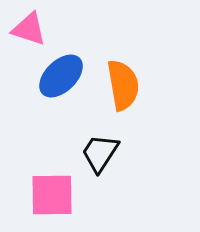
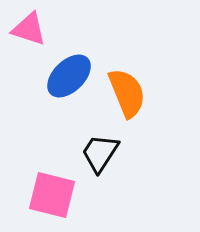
blue ellipse: moved 8 px right
orange semicircle: moved 4 px right, 8 px down; rotated 12 degrees counterclockwise
pink square: rotated 15 degrees clockwise
